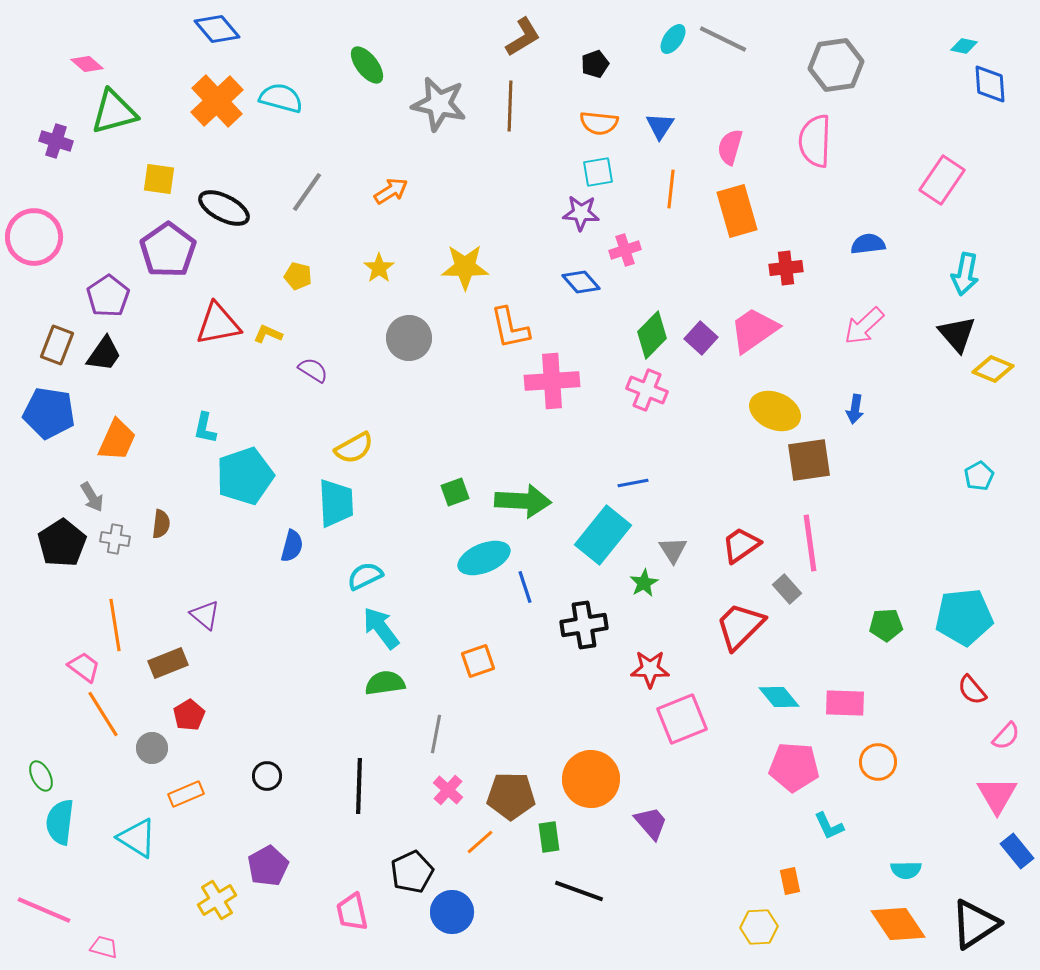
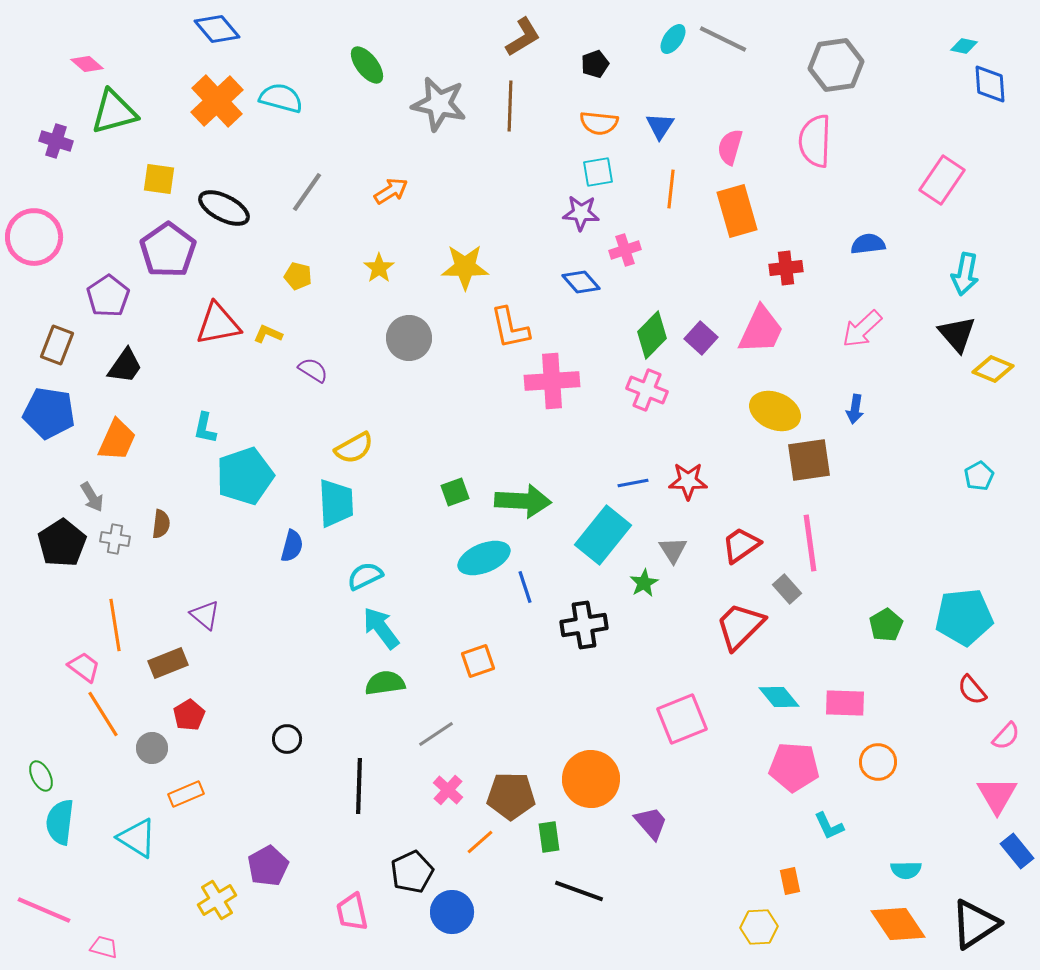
pink arrow at (864, 326): moved 2 px left, 3 px down
pink trapezoid at (754, 330): moved 7 px right; rotated 150 degrees clockwise
black trapezoid at (104, 354): moved 21 px right, 12 px down
green pentagon at (886, 625): rotated 28 degrees counterclockwise
red star at (650, 669): moved 38 px right, 188 px up
gray line at (436, 734): rotated 45 degrees clockwise
black circle at (267, 776): moved 20 px right, 37 px up
